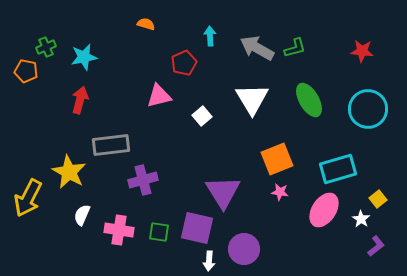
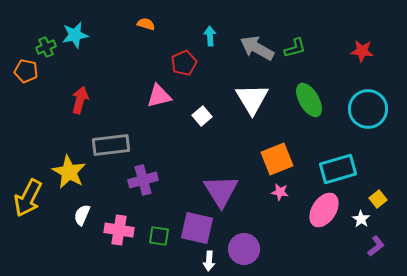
cyan star: moved 9 px left, 22 px up
purple triangle: moved 2 px left, 1 px up
green square: moved 4 px down
